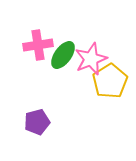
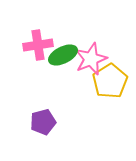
green ellipse: rotated 28 degrees clockwise
purple pentagon: moved 6 px right
